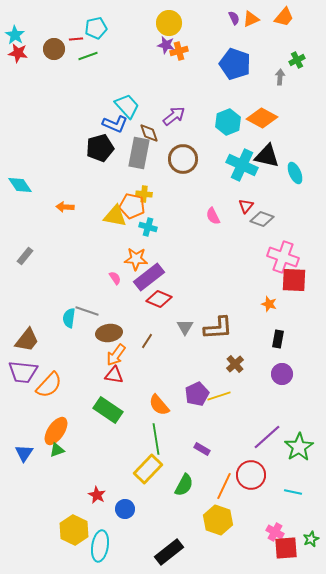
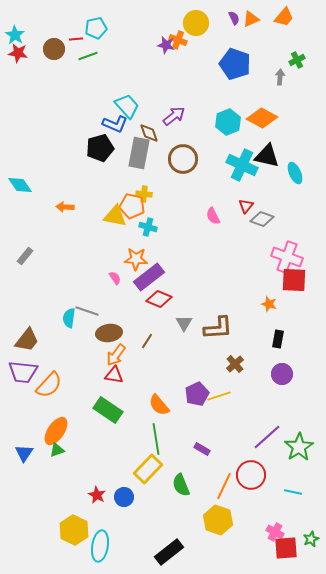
yellow circle at (169, 23): moved 27 px right
orange cross at (179, 51): moved 1 px left, 11 px up; rotated 36 degrees clockwise
pink cross at (283, 257): moved 4 px right
gray triangle at (185, 327): moved 1 px left, 4 px up
green semicircle at (184, 485): moved 3 px left; rotated 130 degrees clockwise
blue circle at (125, 509): moved 1 px left, 12 px up
